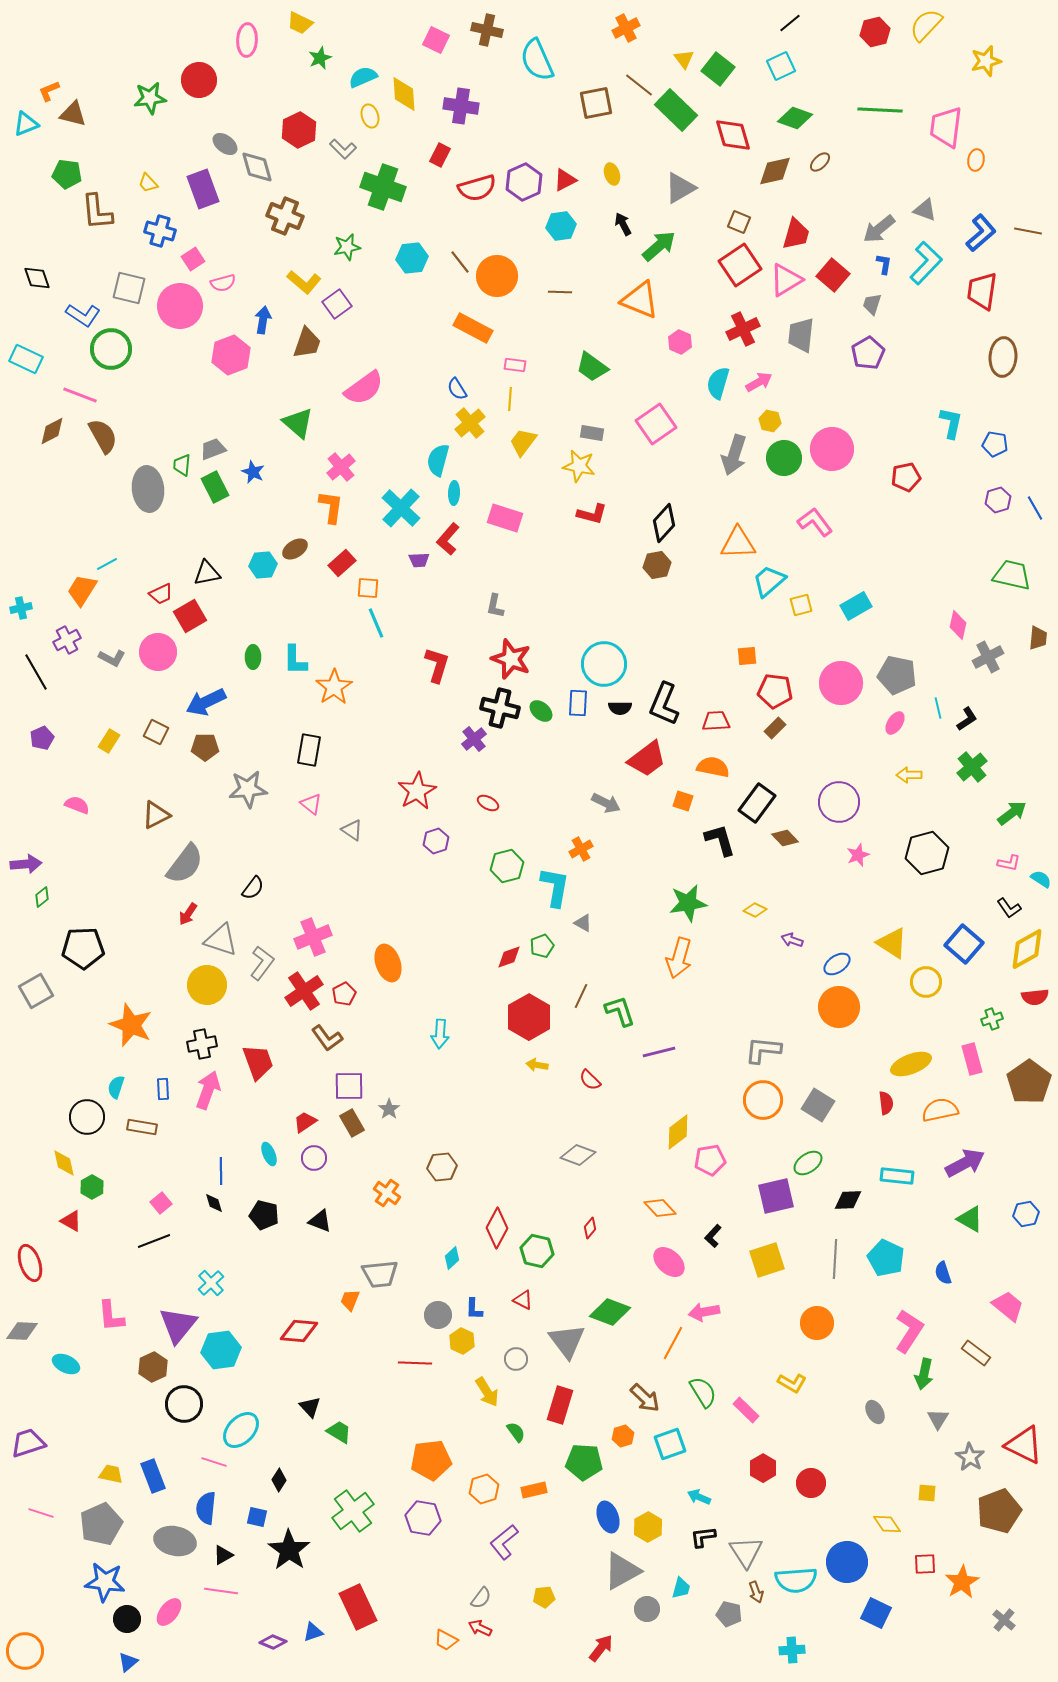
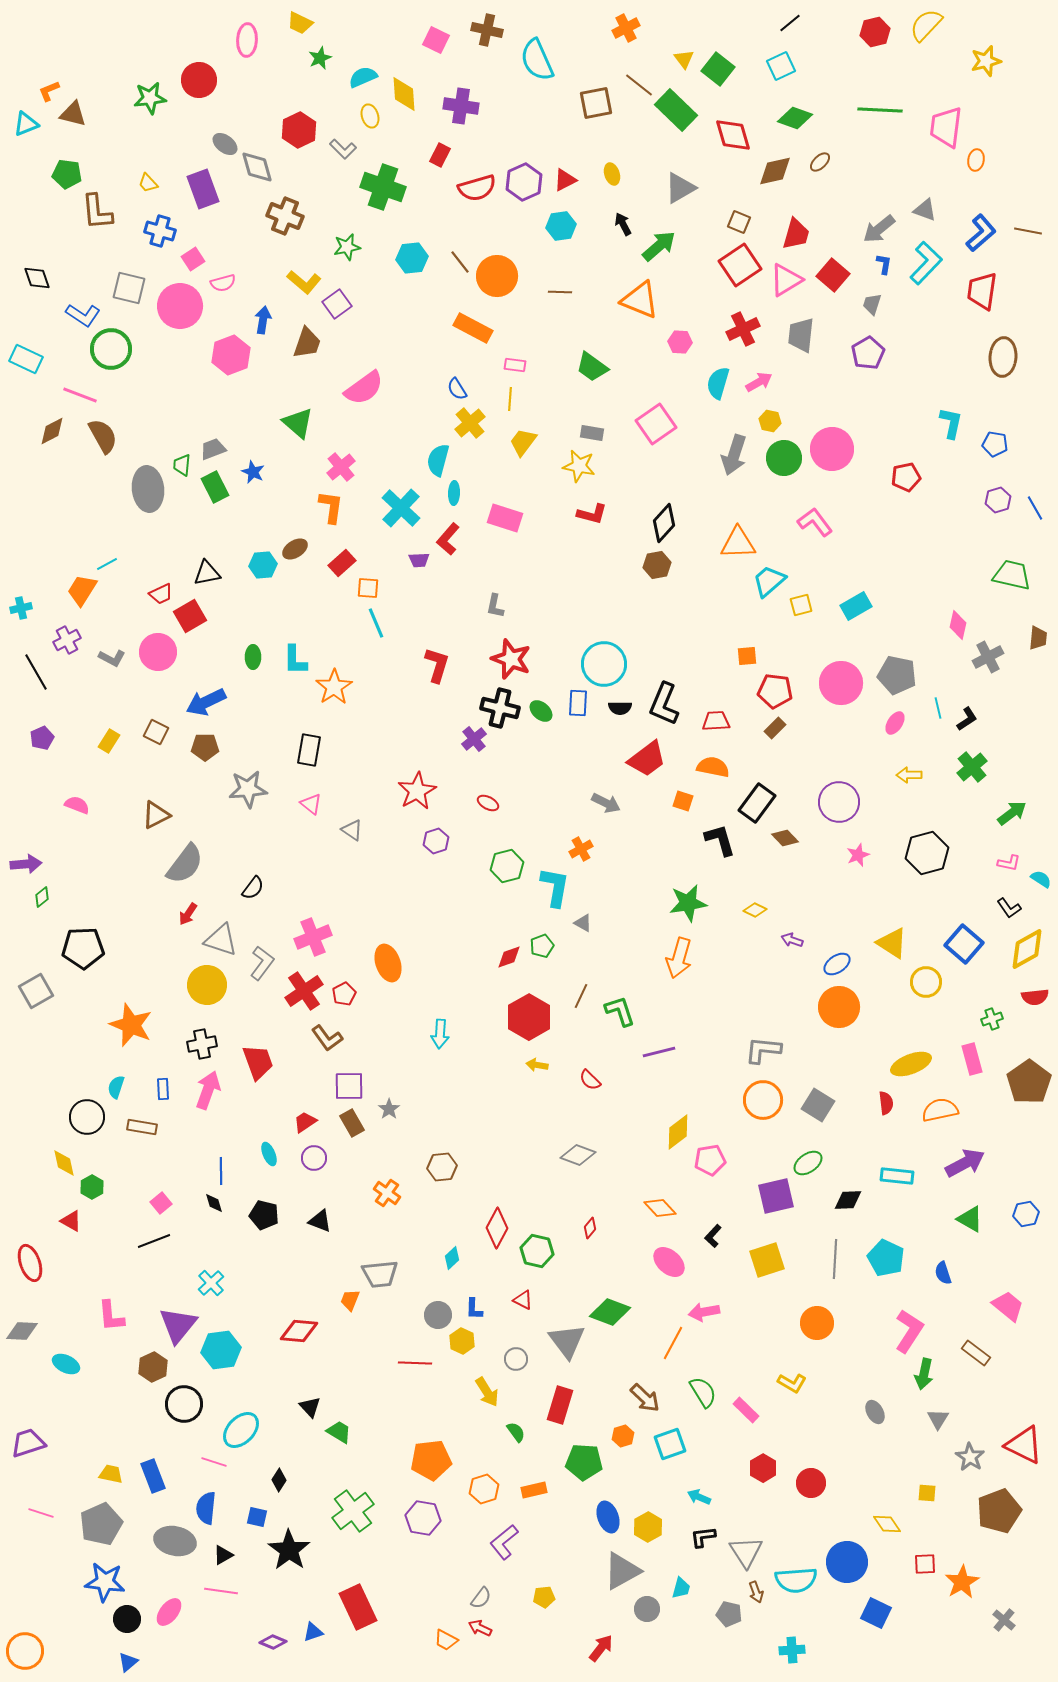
pink hexagon at (680, 342): rotated 20 degrees counterclockwise
